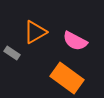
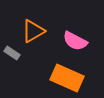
orange triangle: moved 2 px left, 1 px up
orange rectangle: rotated 12 degrees counterclockwise
